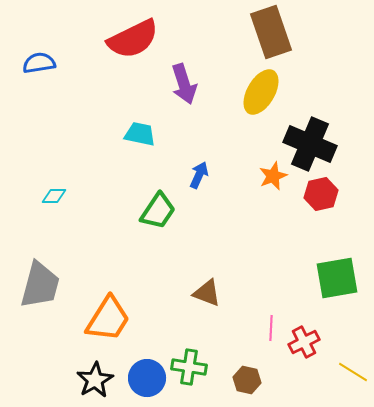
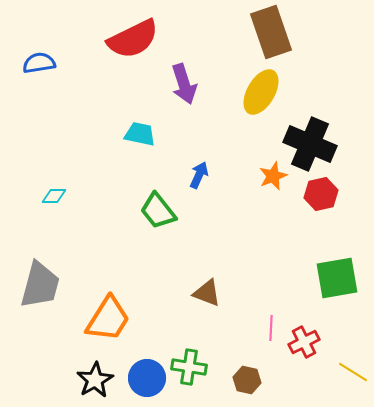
green trapezoid: rotated 108 degrees clockwise
